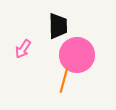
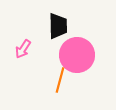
orange line: moved 4 px left
